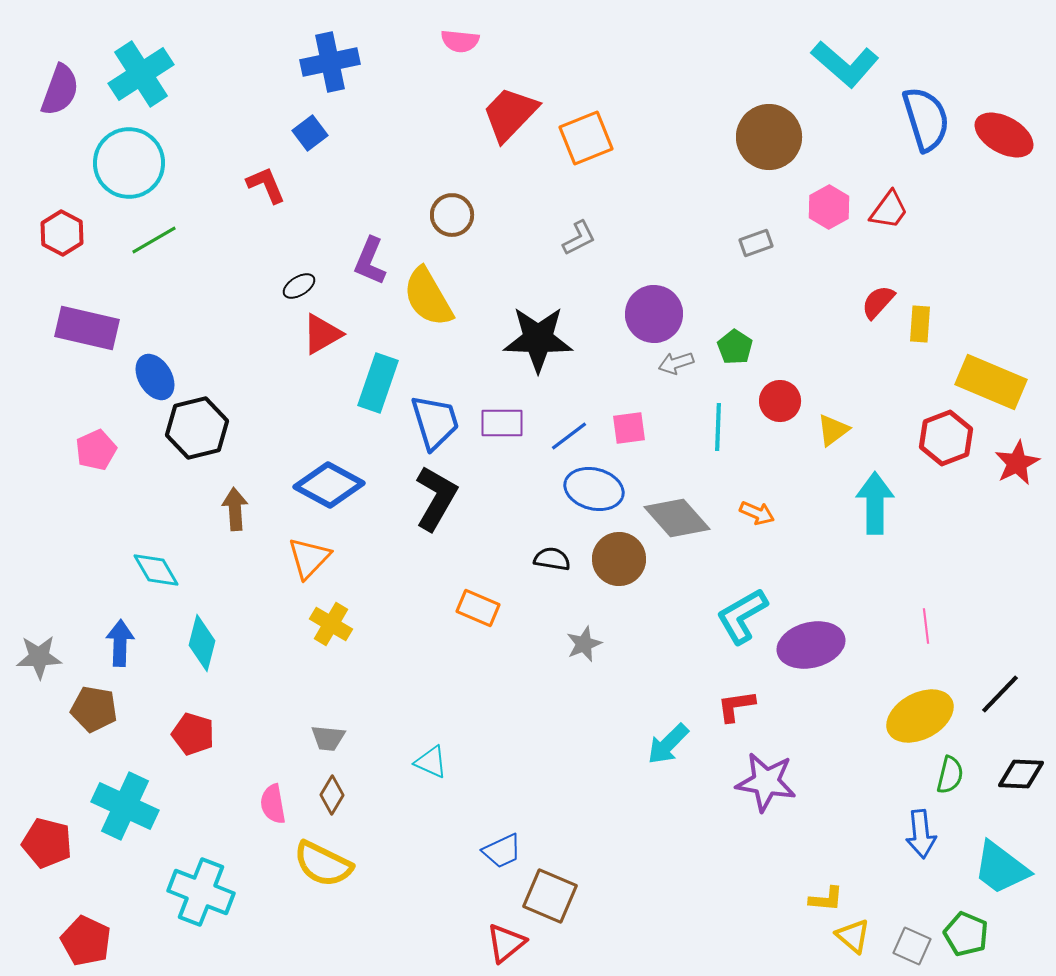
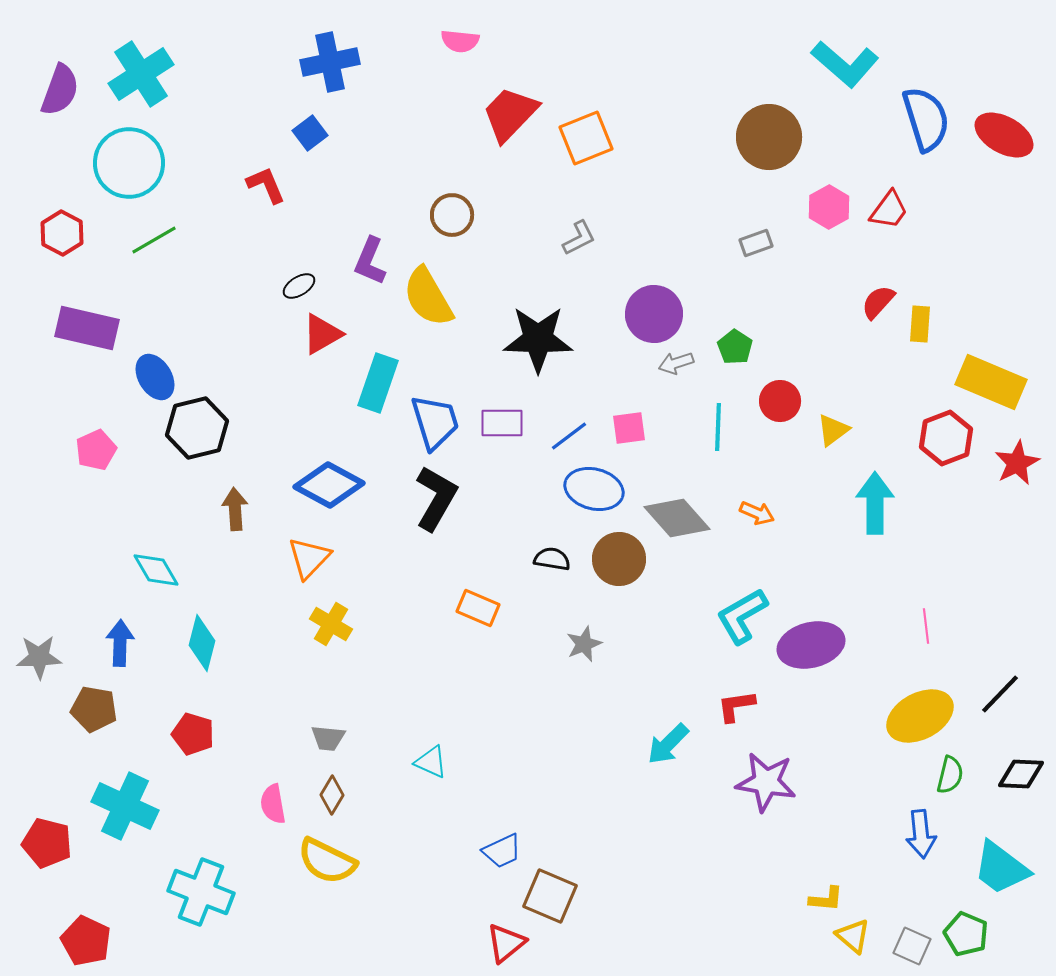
yellow semicircle at (323, 864): moved 4 px right, 3 px up
